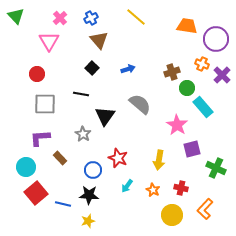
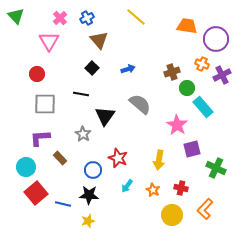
blue cross: moved 4 px left
purple cross: rotated 18 degrees clockwise
